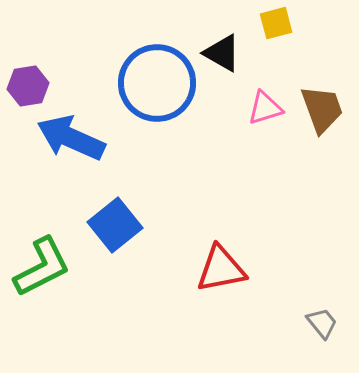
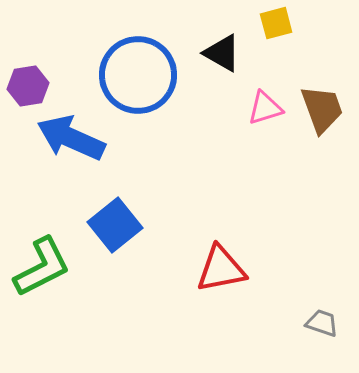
blue circle: moved 19 px left, 8 px up
gray trapezoid: rotated 32 degrees counterclockwise
